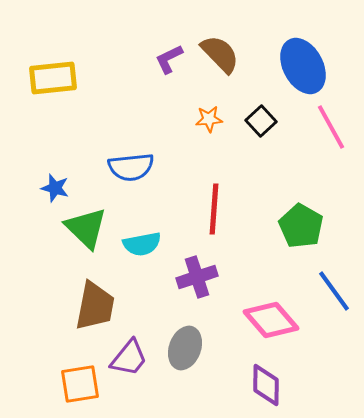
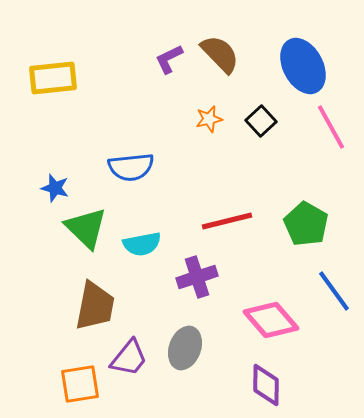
orange star: rotated 8 degrees counterclockwise
red line: moved 13 px right, 12 px down; rotated 72 degrees clockwise
green pentagon: moved 5 px right, 2 px up
